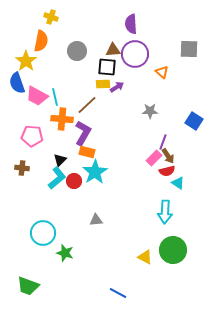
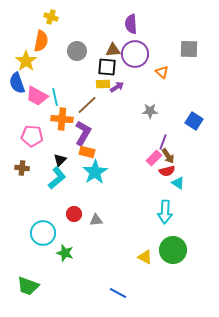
red circle: moved 33 px down
